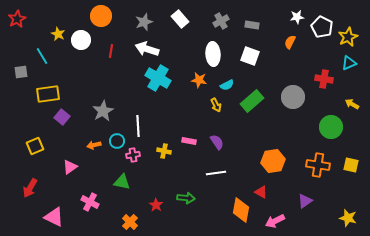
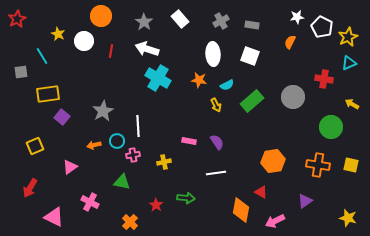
gray star at (144, 22): rotated 18 degrees counterclockwise
white circle at (81, 40): moved 3 px right, 1 px down
yellow cross at (164, 151): moved 11 px down; rotated 24 degrees counterclockwise
